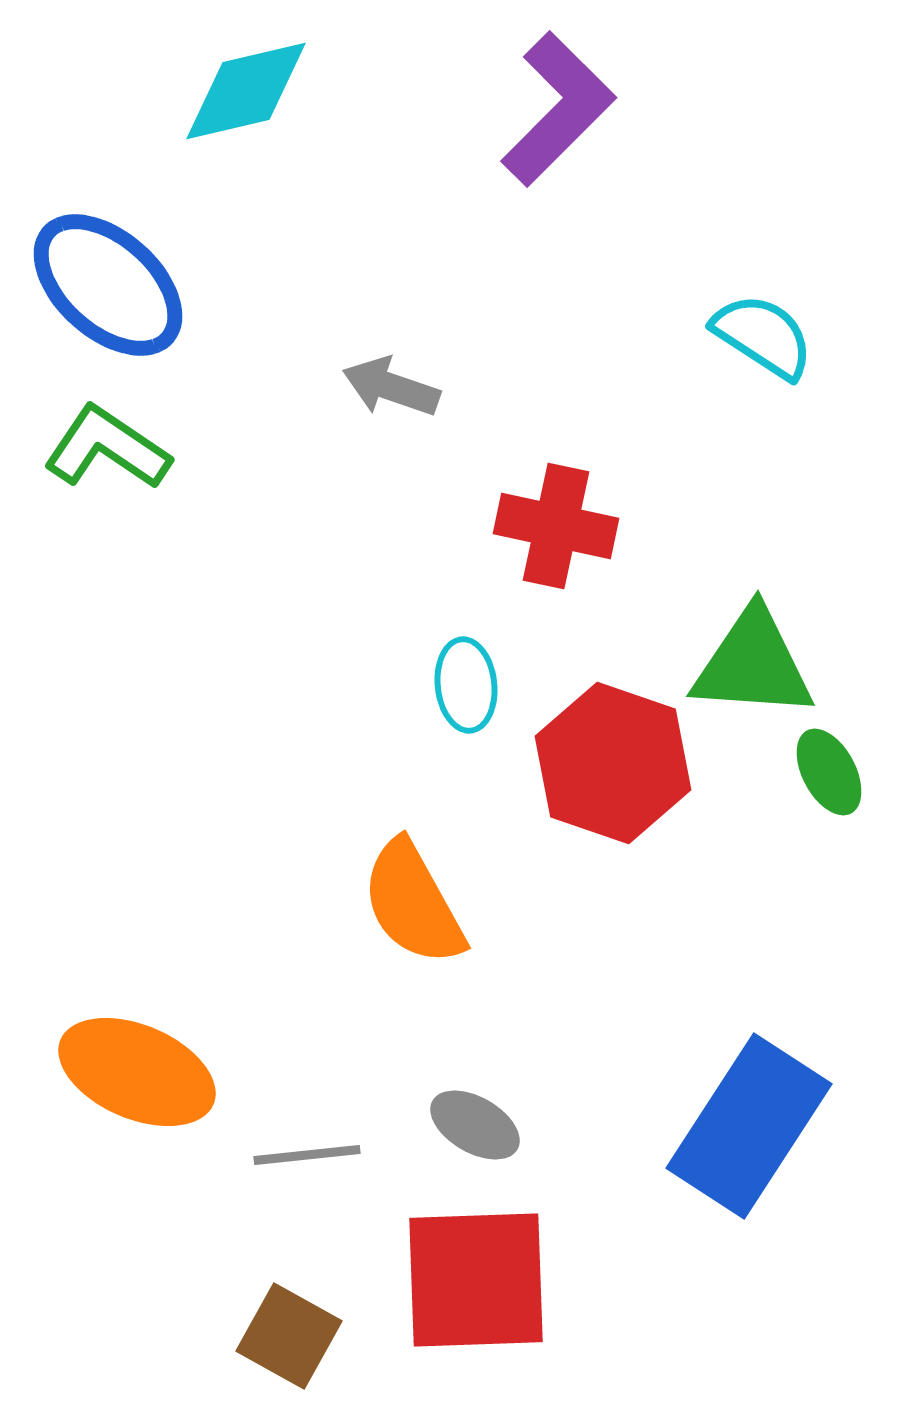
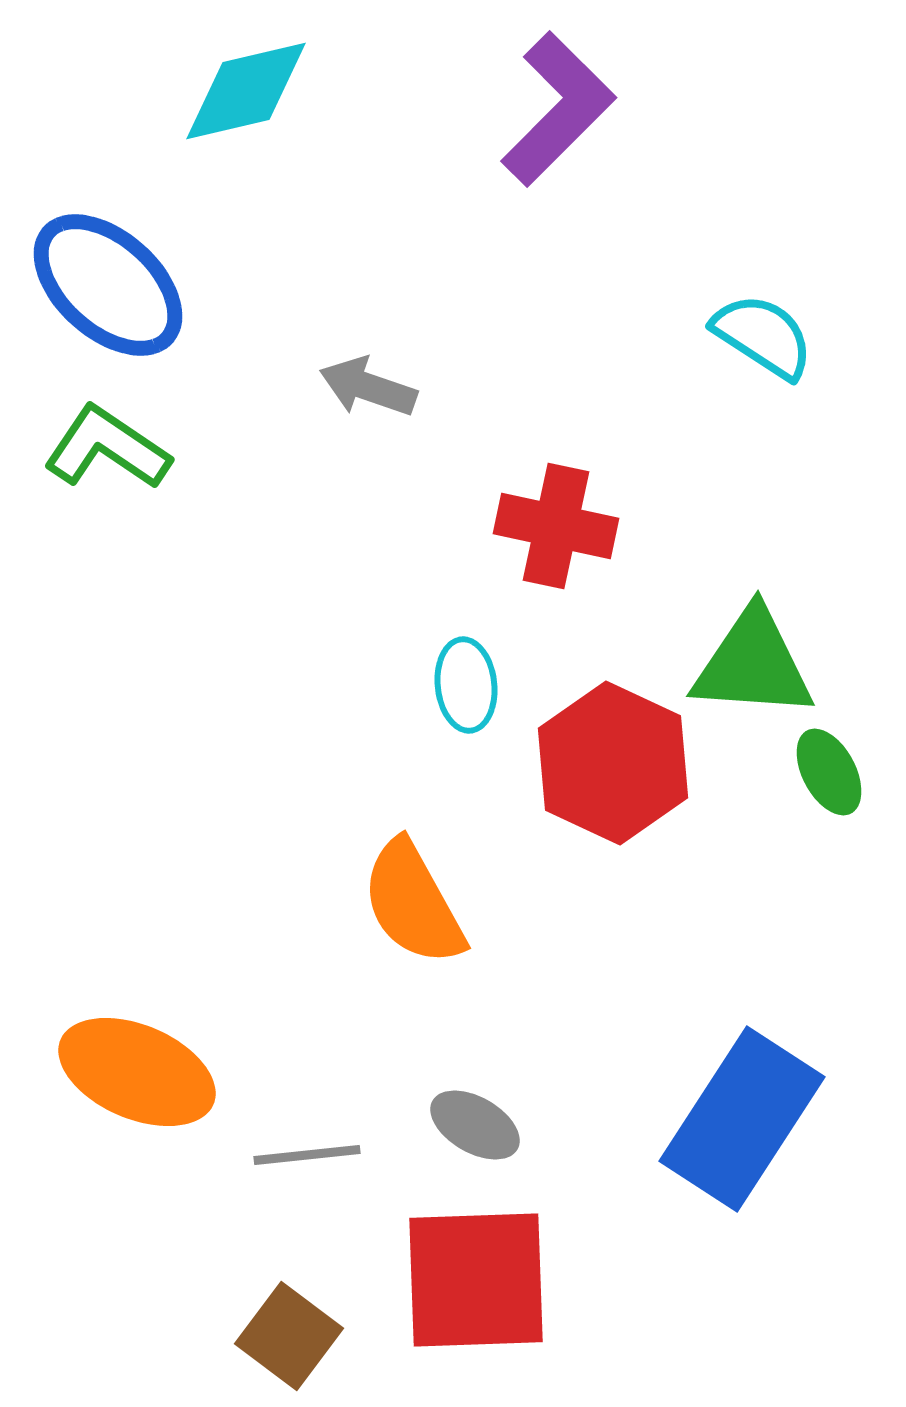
gray arrow: moved 23 px left
red hexagon: rotated 6 degrees clockwise
blue rectangle: moved 7 px left, 7 px up
brown square: rotated 8 degrees clockwise
